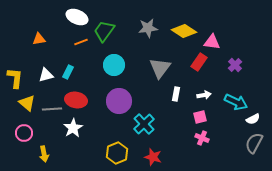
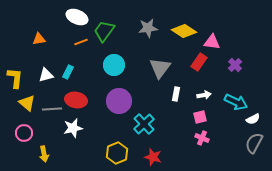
white star: rotated 18 degrees clockwise
